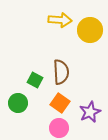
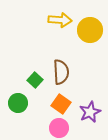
green square: rotated 14 degrees clockwise
orange square: moved 1 px right, 1 px down
